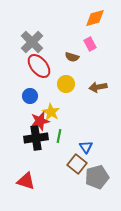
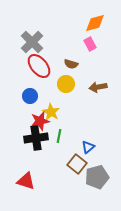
orange diamond: moved 5 px down
brown semicircle: moved 1 px left, 7 px down
blue triangle: moved 2 px right; rotated 24 degrees clockwise
